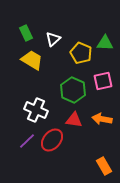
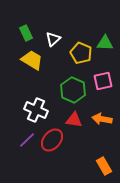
purple line: moved 1 px up
